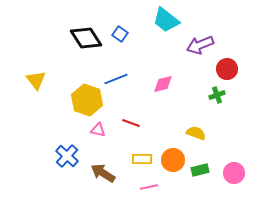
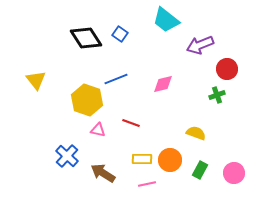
orange circle: moved 3 px left
green rectangle: rotated 48 degrees counterclockwise
pink line: moved 2 px left, 3 px up
